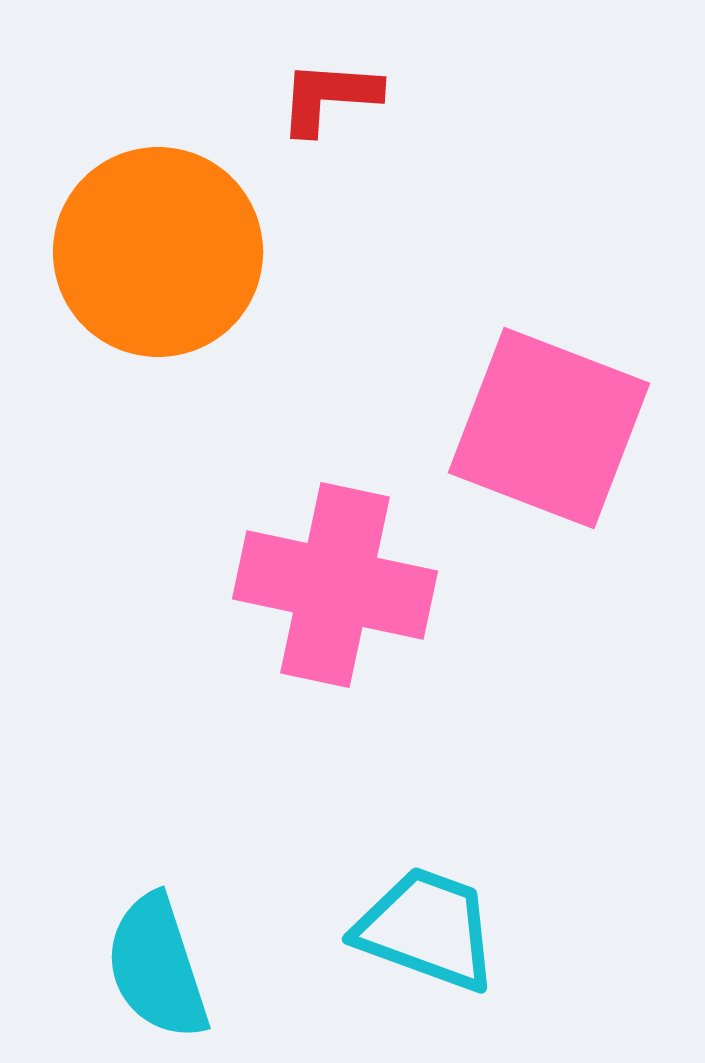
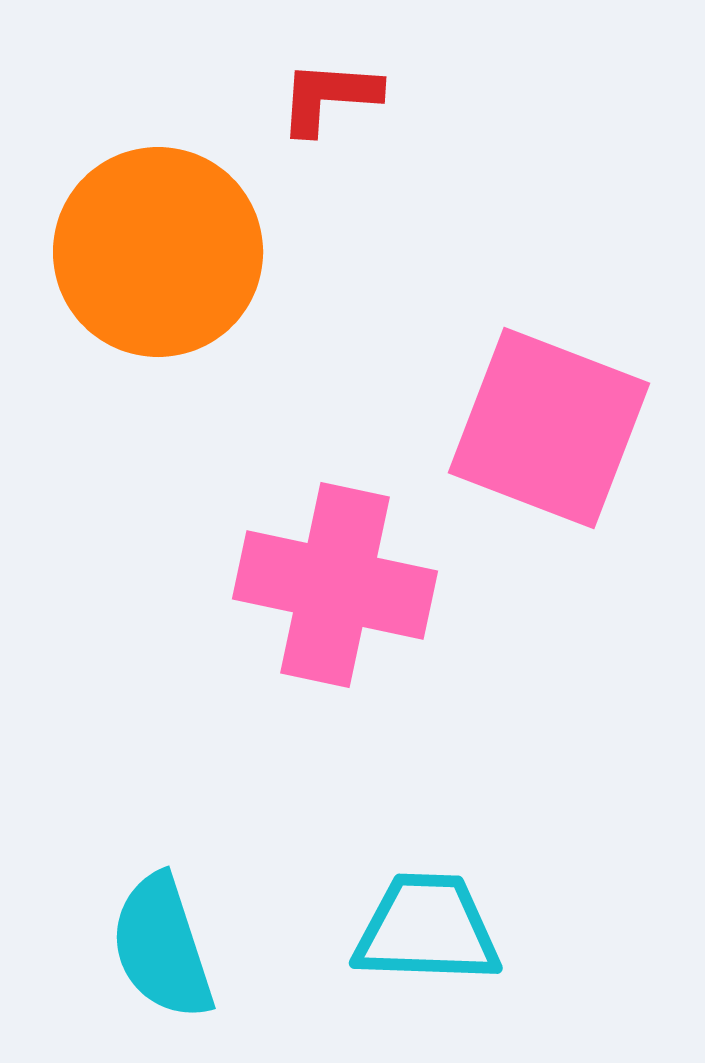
cyan trapezoid: rotated 18 degrees counterclockwise
cyan semicircle: moved 5 px right, 20 px up
